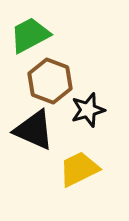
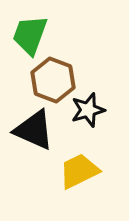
green trapezoid: rotated 42 degrees counterclockwise
brown hexagon: moved 3 px right, 1 px up
yellow trapezoid: moved 2 px down
